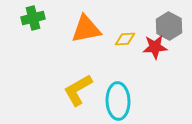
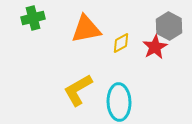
yellow diamond: moved 4 px left, 4 px down; rotated 25 degrees counterclockwise
red star: rotated 25 degrees counterclockwise
cyan ellipse: moved 1 px right, 1 px down
